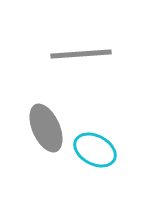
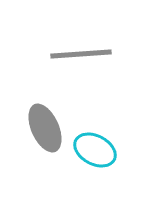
gray ellipse: moved 1 px left
